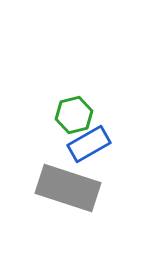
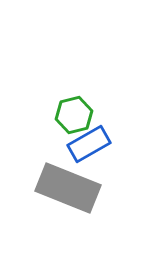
gray rectangle: rotated 4 degrees clockwise
